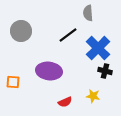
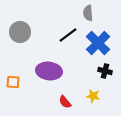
gray circle: moved 1 px left, 1 px down
blue cross: moved 5 px up
red semicircle: rotated 72 degrees clockwise
